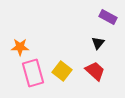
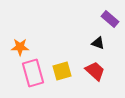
purple rectangle: moved 2 px right, 2 px down; rotated 12 degrees clockwise
black triangle: rotated 48 degrees counterclockwise
yellow square: rotated 36 degrees clockwise
